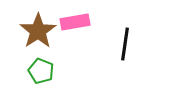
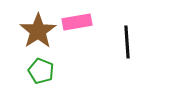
pink rectangle: moved 2 px right
black line: moved 2 px right, 2 px up; rotated 12 degrees counterclockwise
